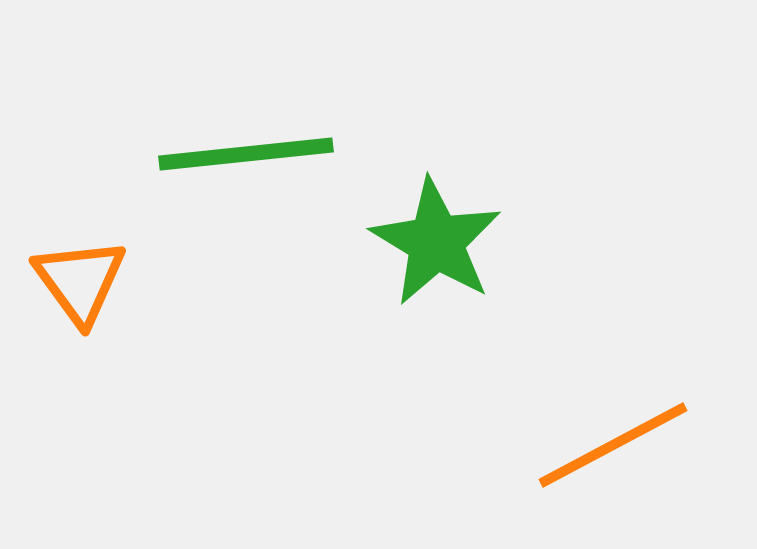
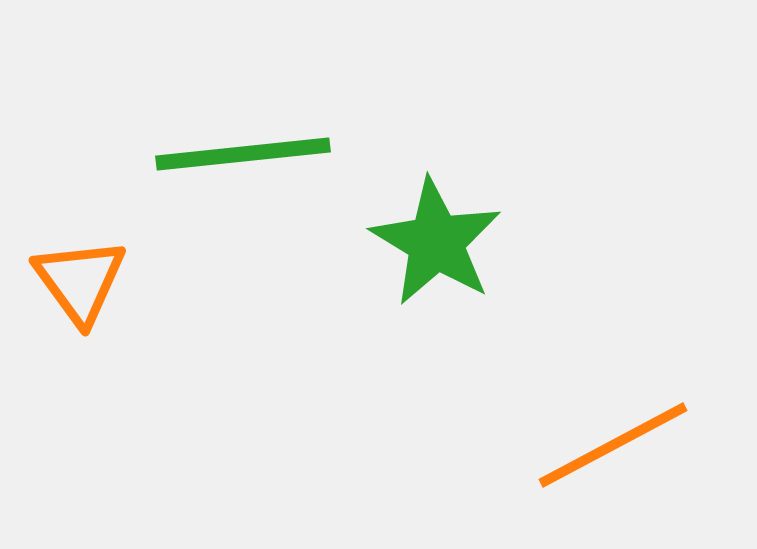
green line: moved 3 px left
